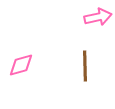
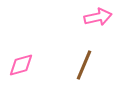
brown line: moved 1 px left, 1 px up; rotated 24 degrees clockwise
